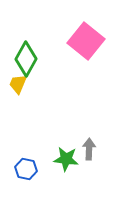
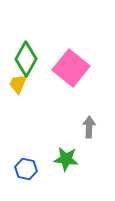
pink square: moved 15 px left, 27 px down
gray arrow: moved 22 px up
